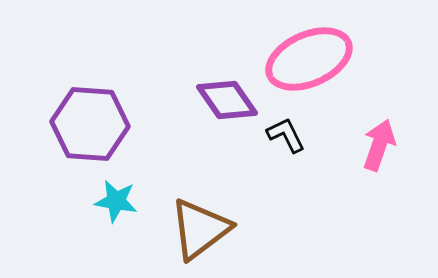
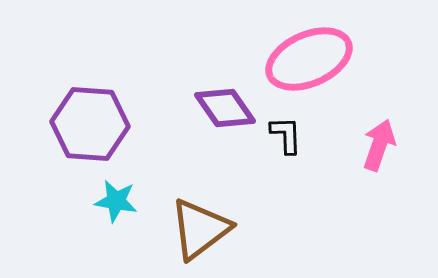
purple diamond: moved 2 px left, 8 px down
black L-shape: rotated 24 degrees clockwise
